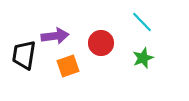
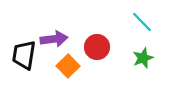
purple arrow: moved 1 px left, 3 px down
red circle: moved 4 px left, 4 px down
orange square: rotated 25 degrees counterclockwise
